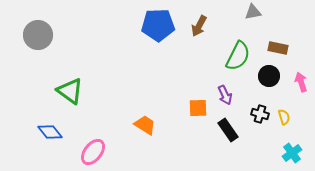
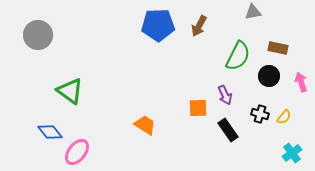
yellow semicircle: rotated 56 degrees clockwise
pink ellipse: moved 16 px left
